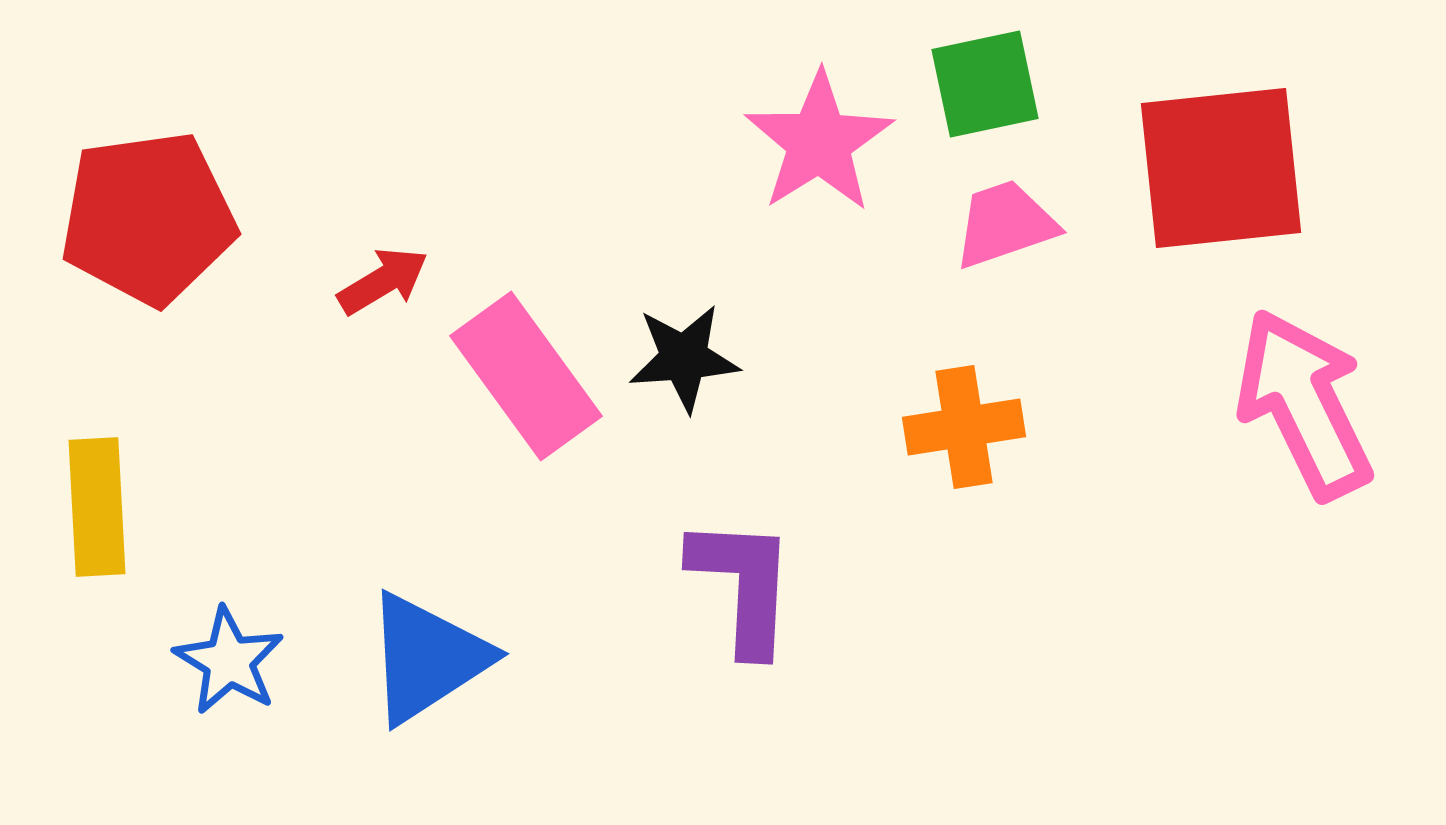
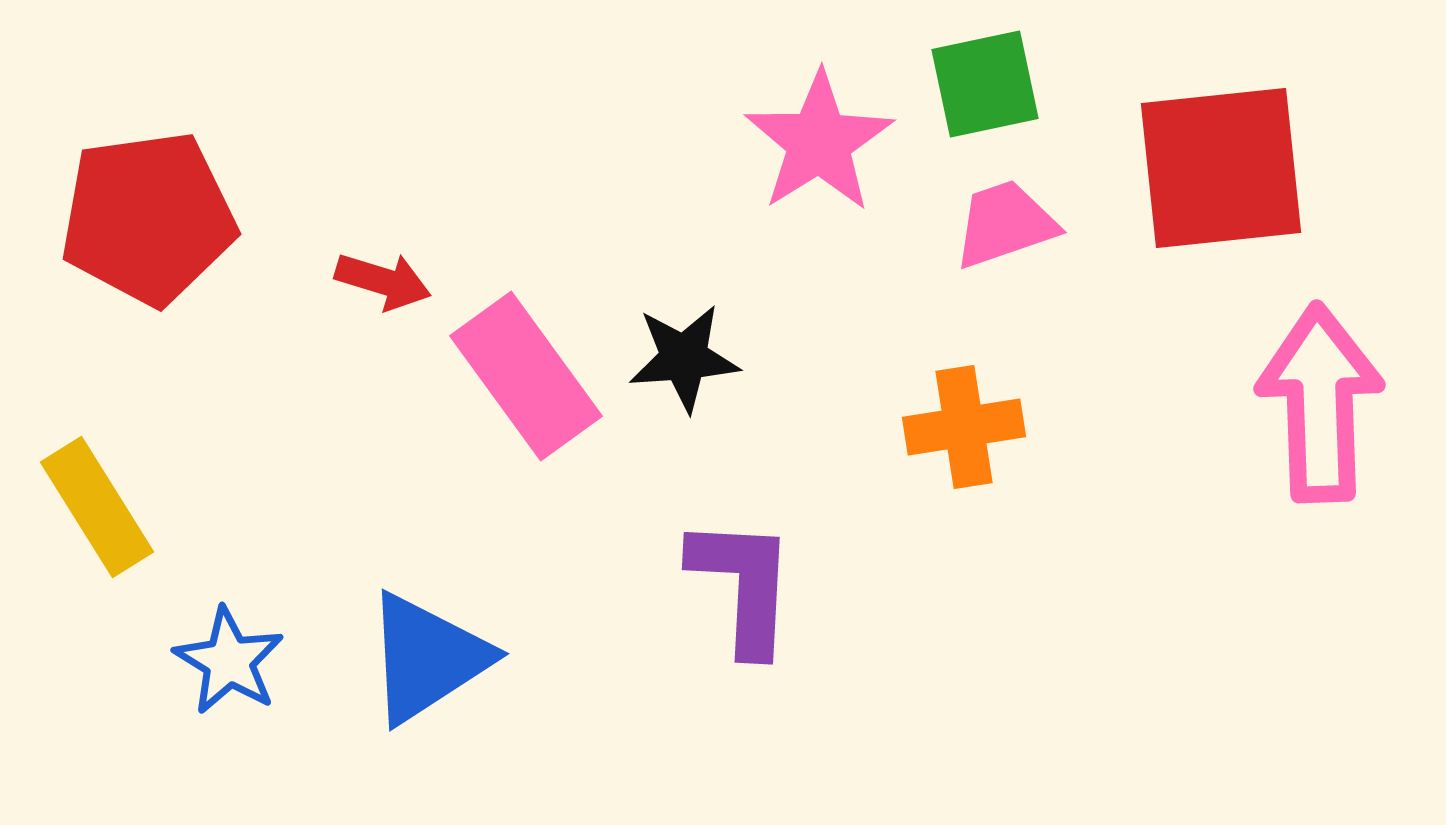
red arrow: rotated 48 degrees clockwise
pink arrow: moved 16 px right, 1 px up; rotated 24 degrees clockwise
yellow rectangle: rotated 29 degrees counterclockwise
